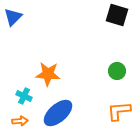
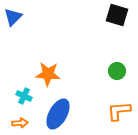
blue ellipse: moved 1 px down; rotated 20 degrees counterclockwise
orange arrow: moved 2 px down
